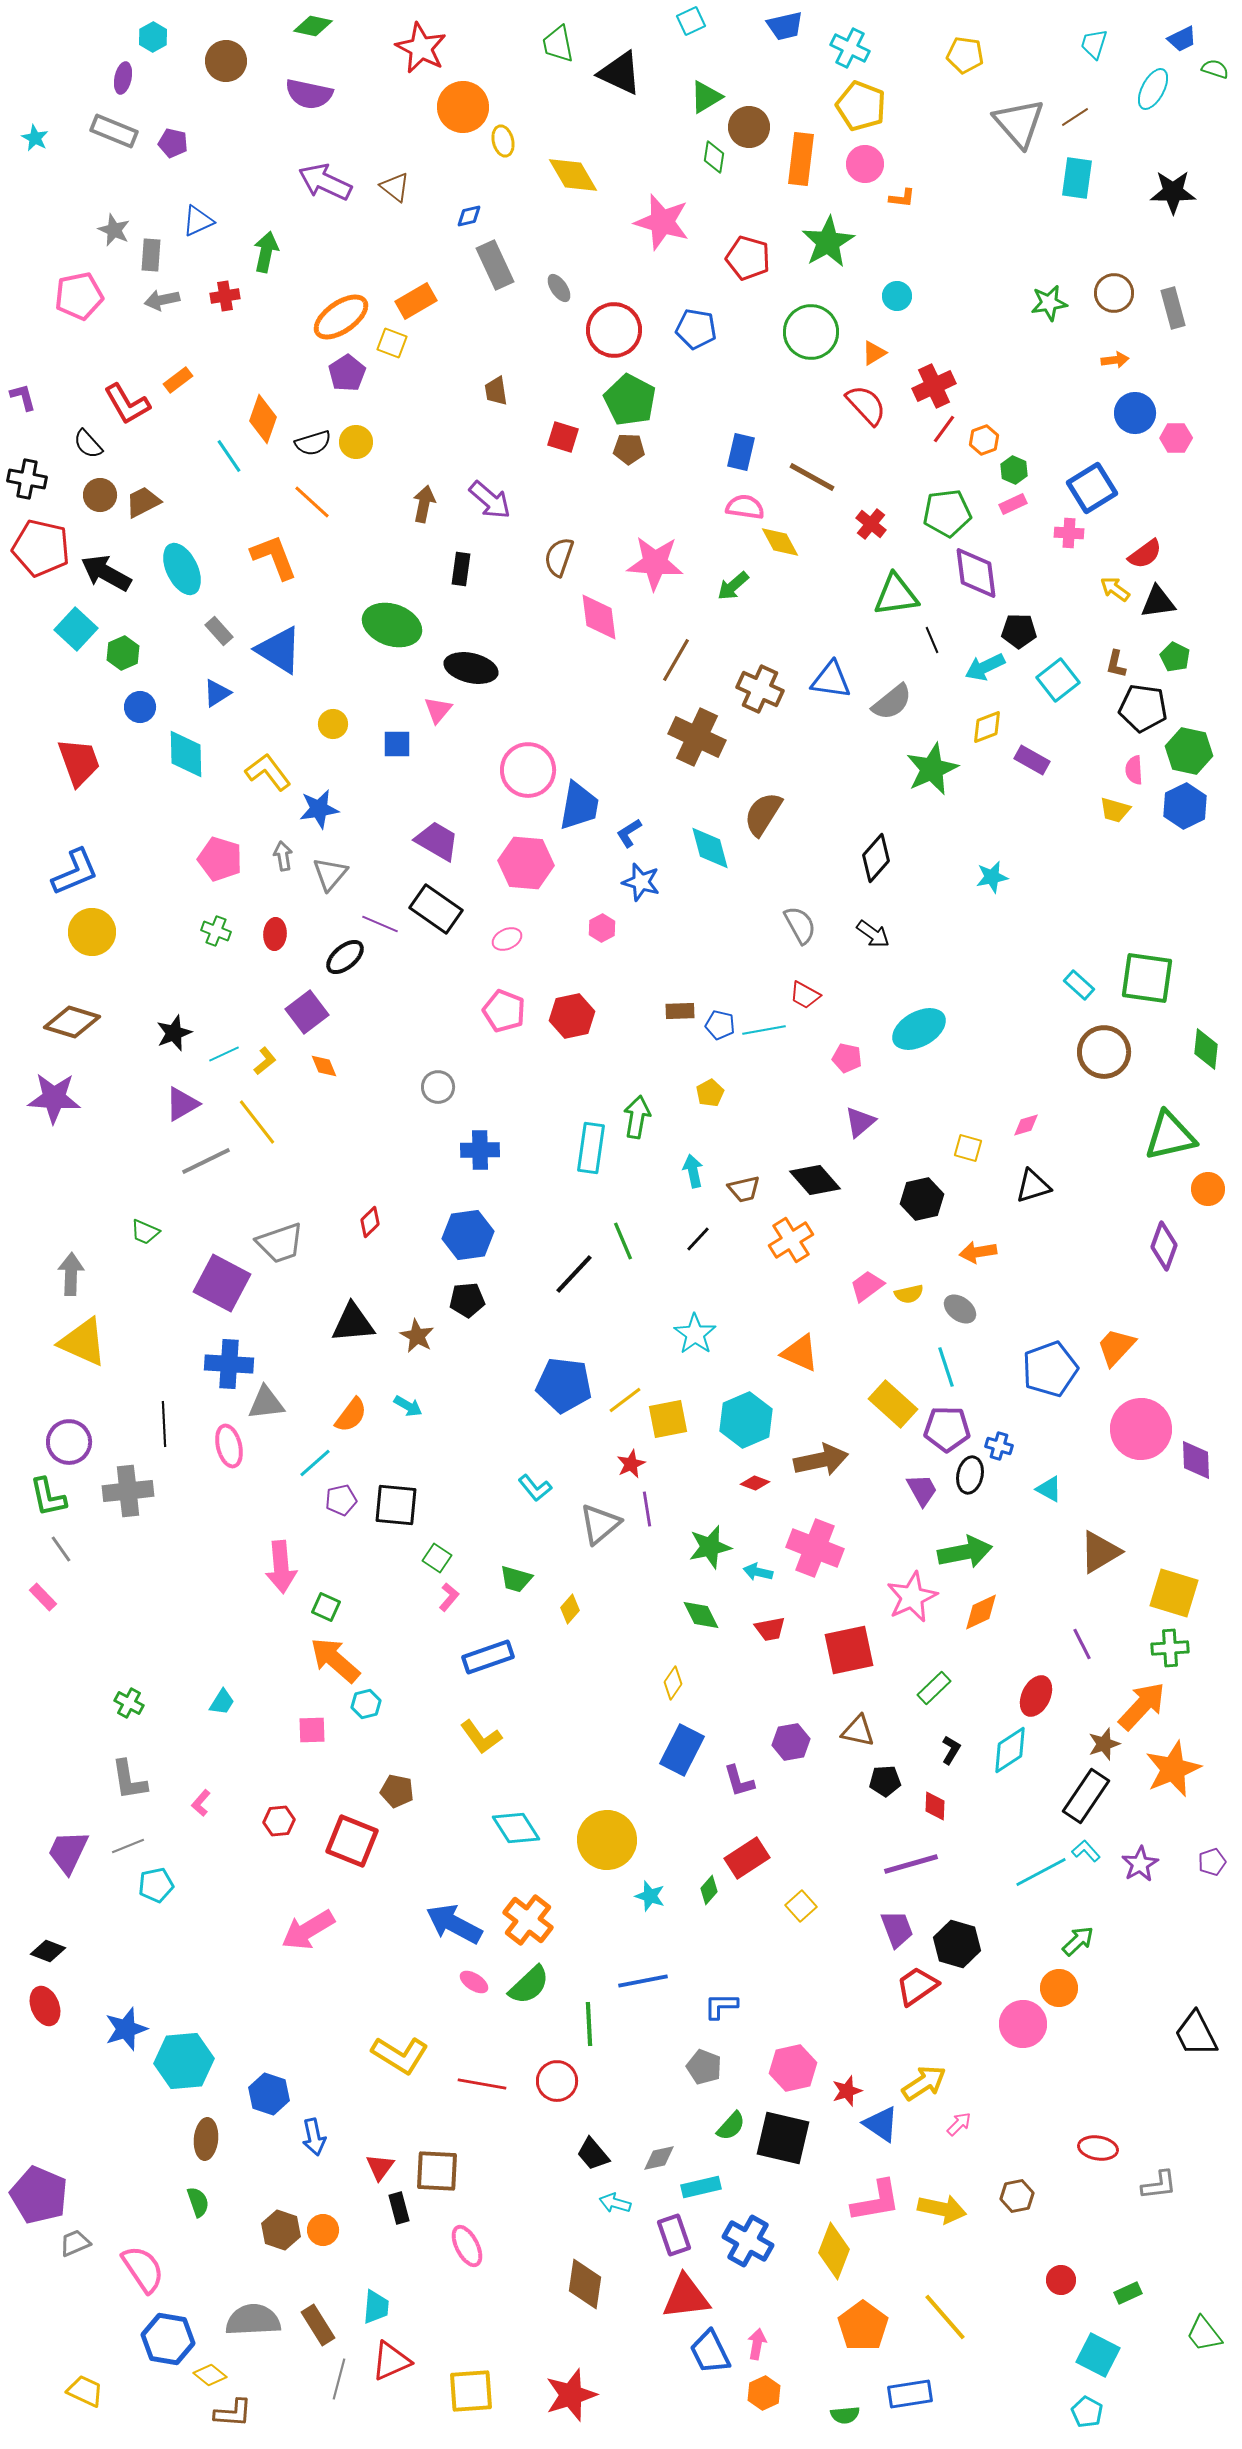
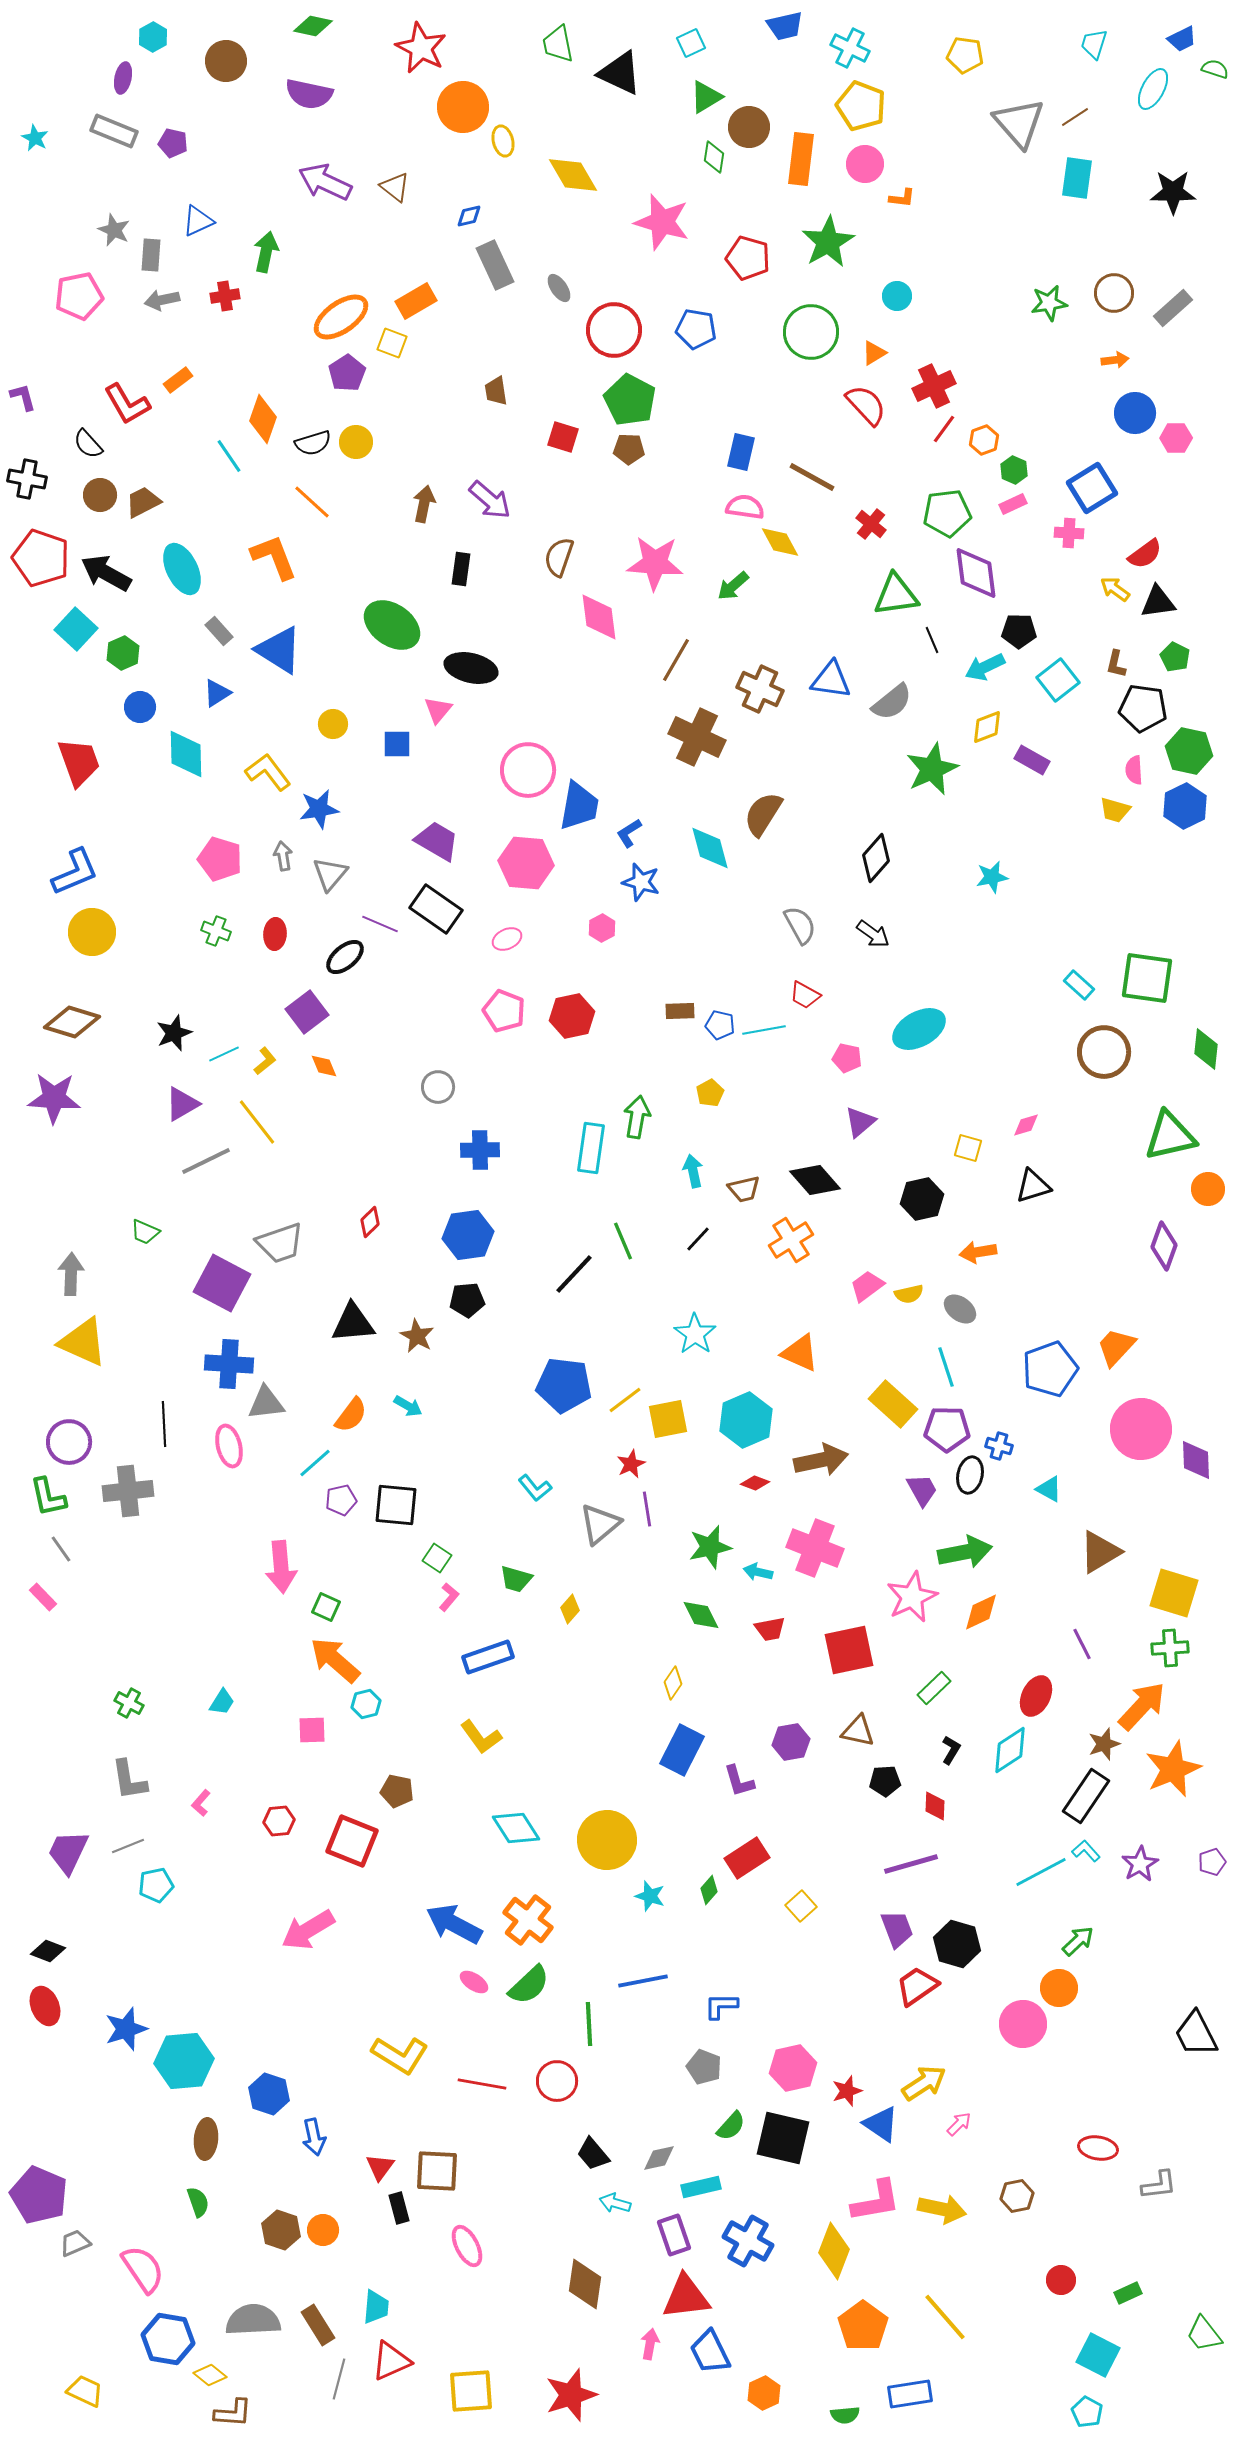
cyan square at (691, 21): moved 22 px down
gray rectangle at (1173, 308): rotated 63 degrees clockwise
red pentagon at (41, 548): moved 10 px down; rotated 6 degrees clockwise
green ellipse at (392, 625): rotated 16 degrees clockwise
pink arrow at (757, 2344): moved 107 px left
